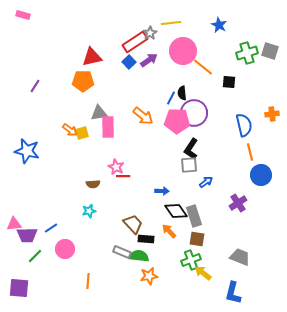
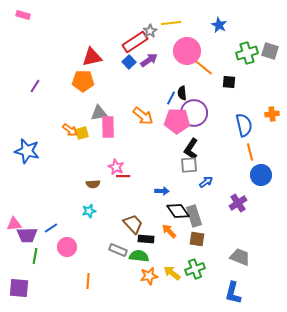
gray star at (150, 33): moved 2 px up
pink circle at (183, 51): moved 4 px right
black diamond at (176, 211): moved 2 px right
pink circle at (65, 249): moved 2 px right, 2 px up
gray rectangle at (122, 252): moved 4 px left, 2 px up
green line at (35, 256): rotated 35 degrees counterclockwise
green cross at (191, 260): moved 4 px right, 9 px down
yellow arrow at (203, 273): moved 31 px left
